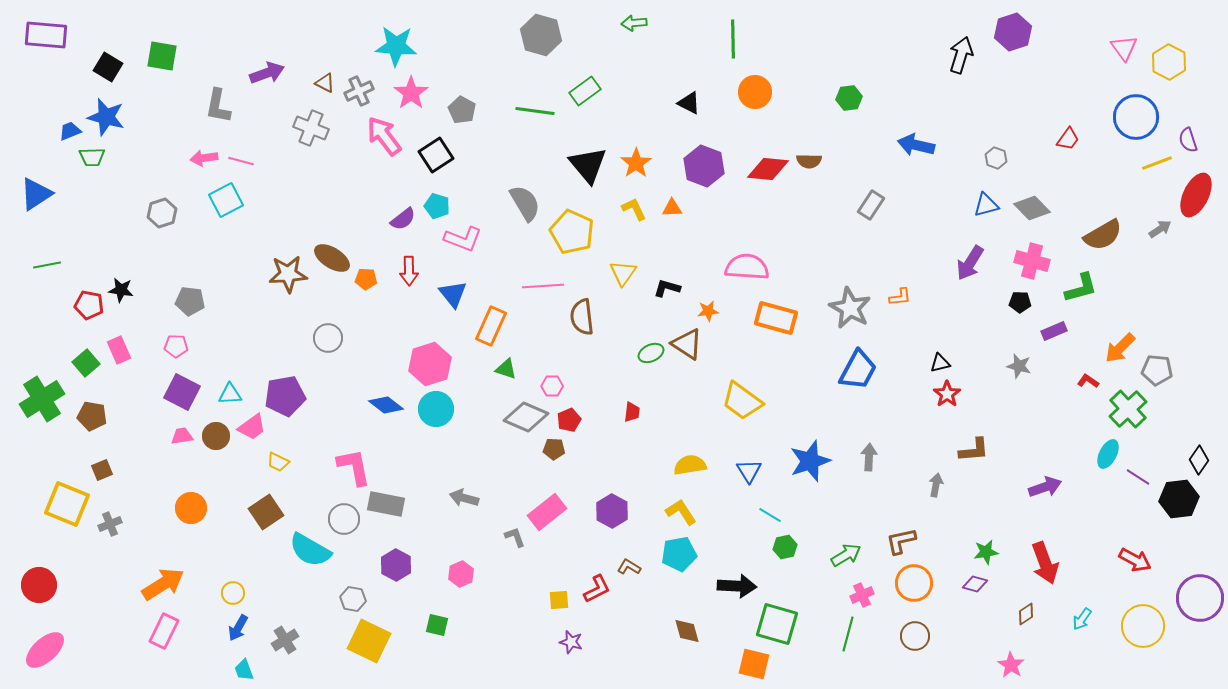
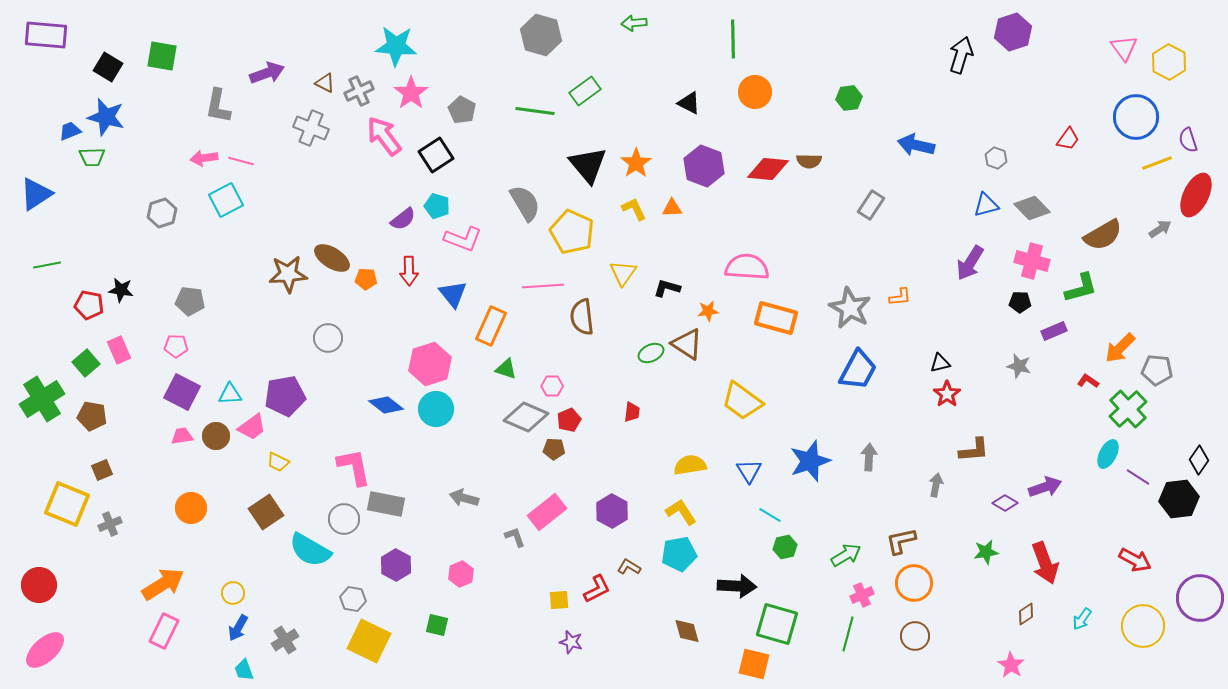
purple diamond at (975, 584): moved 30 px right, 81 px up; rotated 15 degrees clockwise
